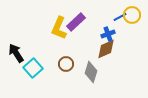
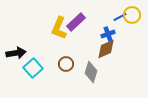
black arrow: rotated 114 degrees clockwise
